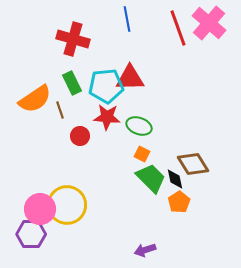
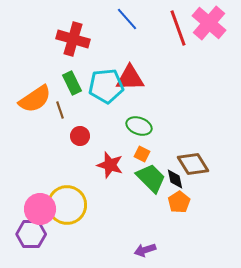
blue line: rotated 30 degrees counterclockwise
red star: moved 3 px right, 48 px down; rotated 12 degrees clockwise
